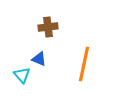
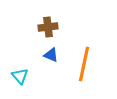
blue triangle: moved 12 px right, 4 px up
cyan triangle: moved 2 px left, 1 px down
